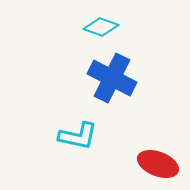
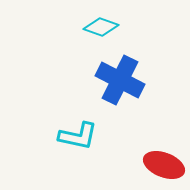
blue cross: moved 8 px right, 2 px down
red ellipse: moved 6 px right, 1 px down
